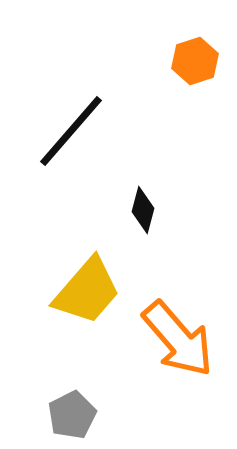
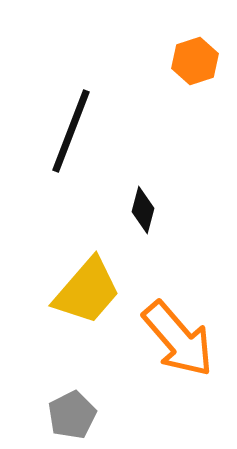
black line: rotated 20 degrees counterclockwise
